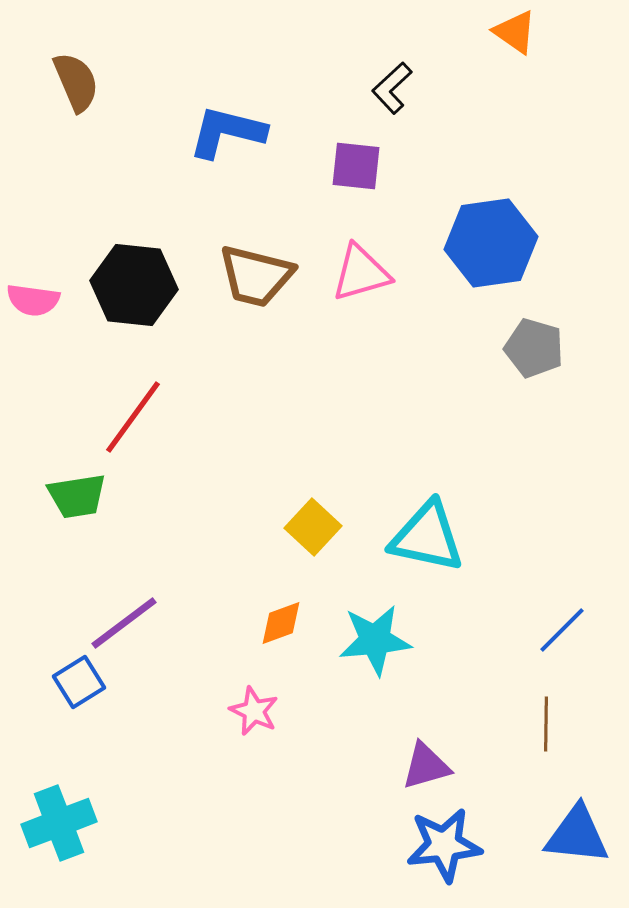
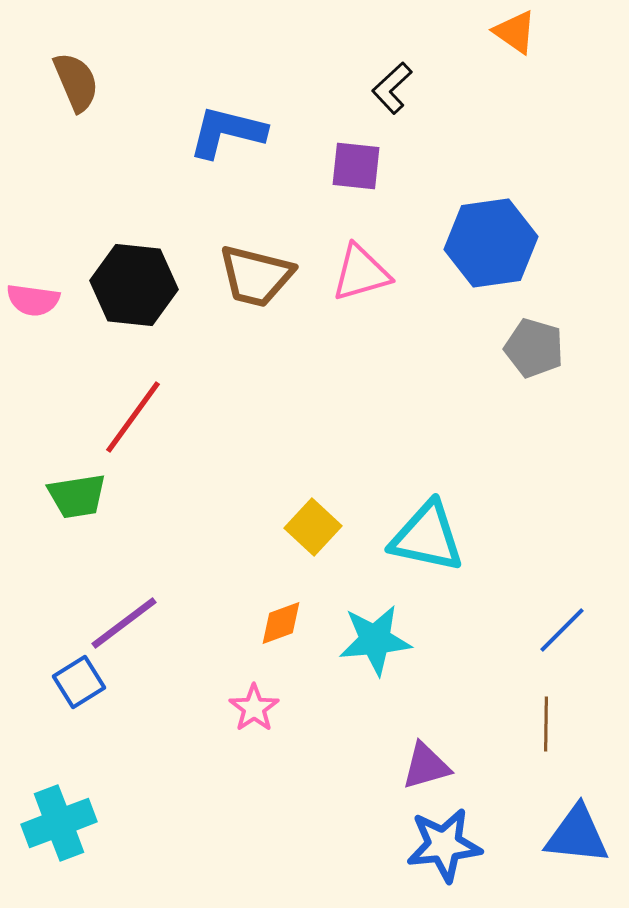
pink star: moved 3 px up; rotated 12 degrees clockwise
